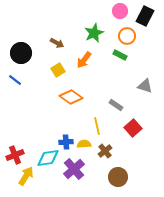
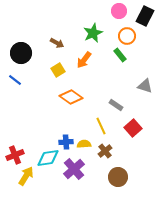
pink circle: moved 1 px left
green star: moved 1 px left
green rectangle: rotated 24 degrees clockwise
yellow line: moved 4 px right; rotated 12 degrees counterclockwise
